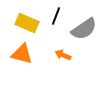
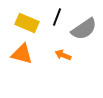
black line: moved 1 px right, 1 px down
